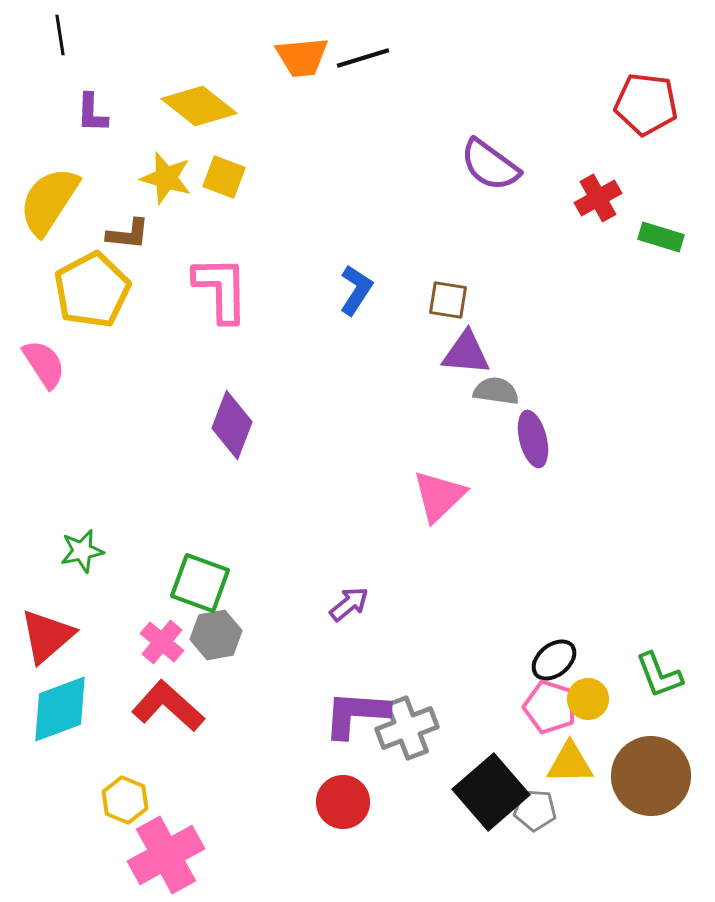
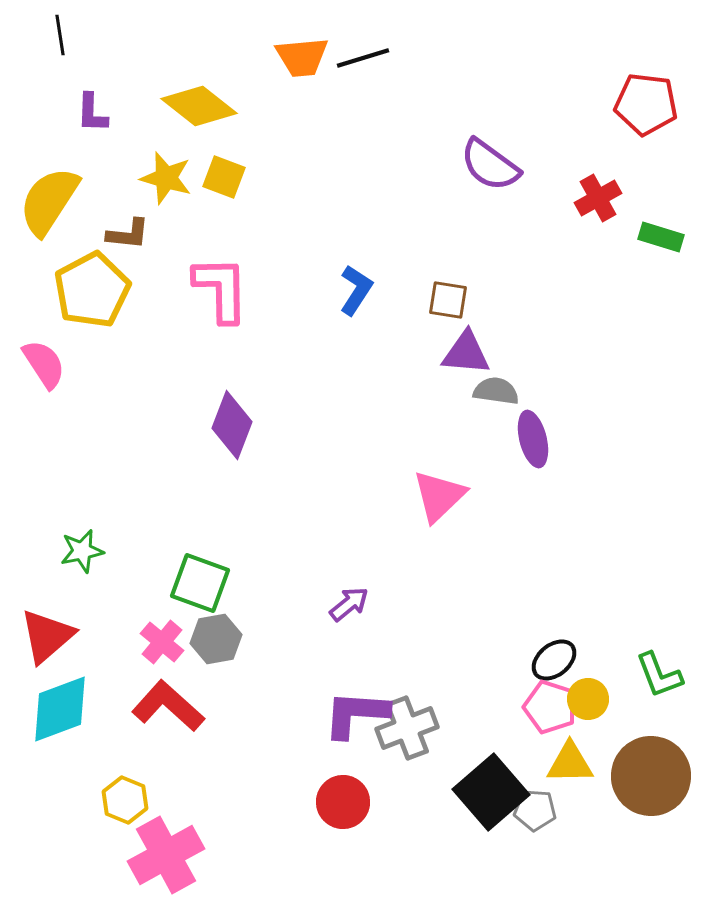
gray hexagon at (216, 635): moved 4 px down
